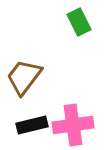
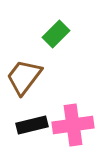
green rectangle: moved 23 px left, 12 px down; rotated 72 degrees clockwise
